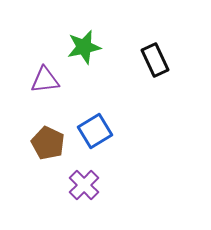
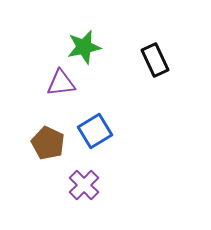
purple triangle: moved 16 px right, 3 px down
